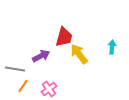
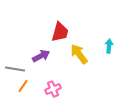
red trapezoid: moved 4 px left, 5 px up
cyan arrow: moved 3 px left, 1 px up
pink cross: moved 4 px right; rotated 14 degrees clockwise
